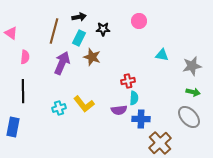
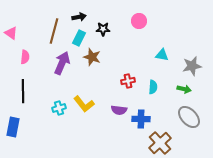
green arrow: moved 9 px left, 3 px up
cyan semicircle: moved 19 px right, 11 px up
purple semicircle: rotated 14 degrees clockwise
